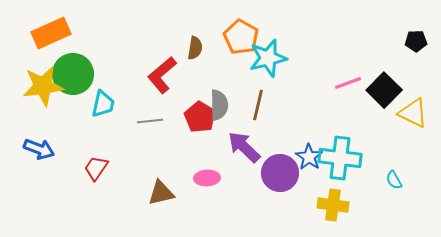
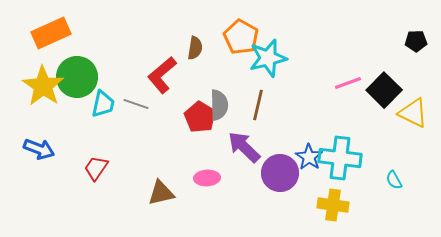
green circle: moved 4 px right, 3 px down
yellow star: rotated 30 degrees counterclockwise
gray line: moved 14 px left, 17 px up; rotated 25 degrees clockwise
